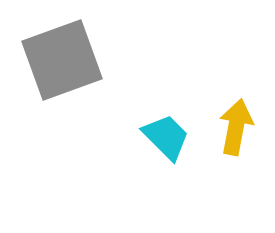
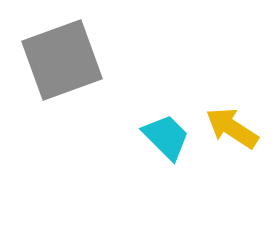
yellow arrow: moved 4 px left, 1 px down; rotated 68 degrees counterclockwise
